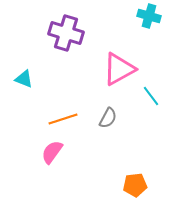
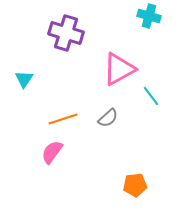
cyan triangle: rotated 42 degrees clockwise
gray semicircle: rotated 20 degrees clockwise
